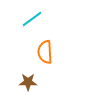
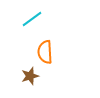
brown star: moved 2 px right, 6 px up; rotated 18 degrees counterclockwise
